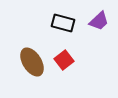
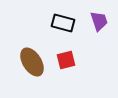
purple trapezoid: rotated 65 degrees counterclockwise
red square: moved 2 px right; rotated 24 degrees clockwise
